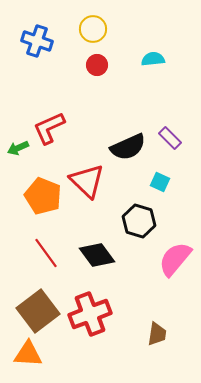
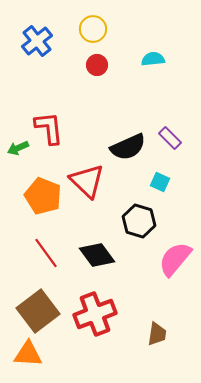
blue cross: rotated 32 degrees clockwise
red L-shape: rotated 108 degrees clockwise
red cross: moved 5 px right
